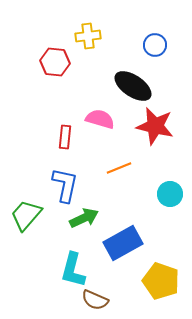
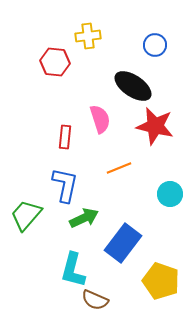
pink semicircle: rotated 56 degrees clockwise
blue rectangle: rotated 24 degrees counterclockwise
